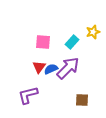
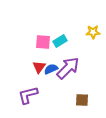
yellow star: rotated 16 degrees clockwise
cyan rectangle: moved 12 px left, 1 px up; rotated 16 degrees clockwise
